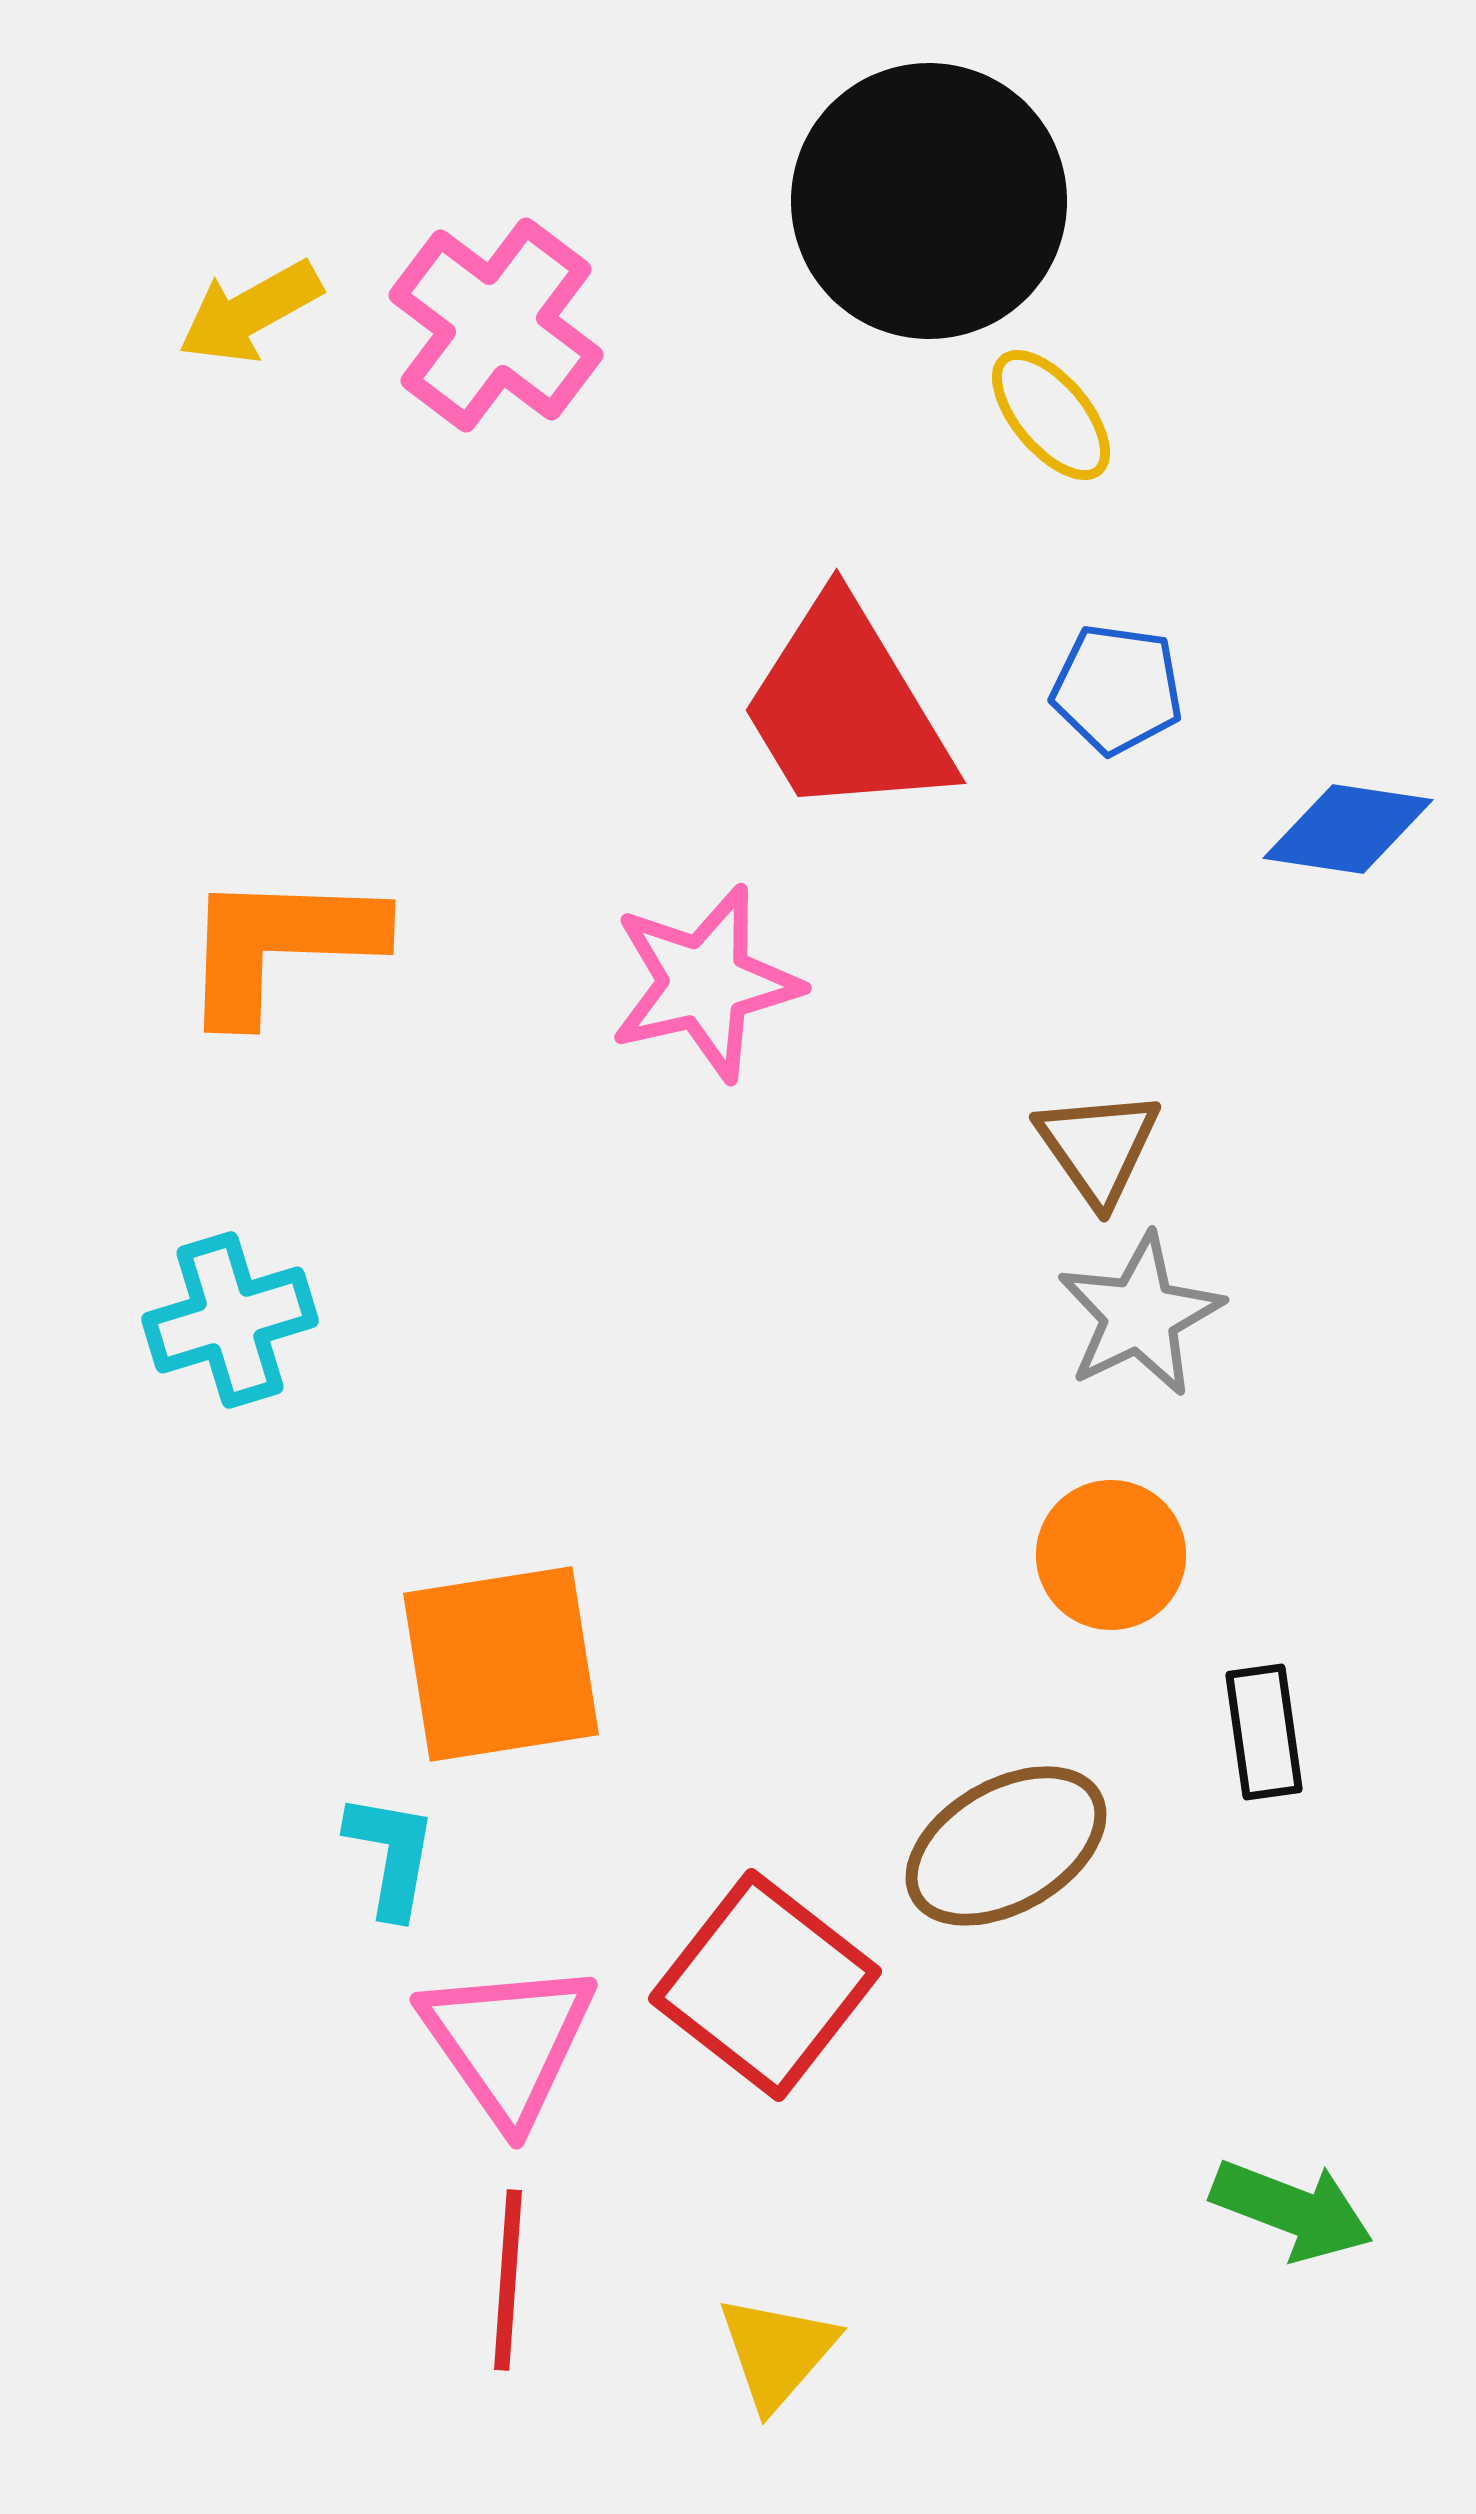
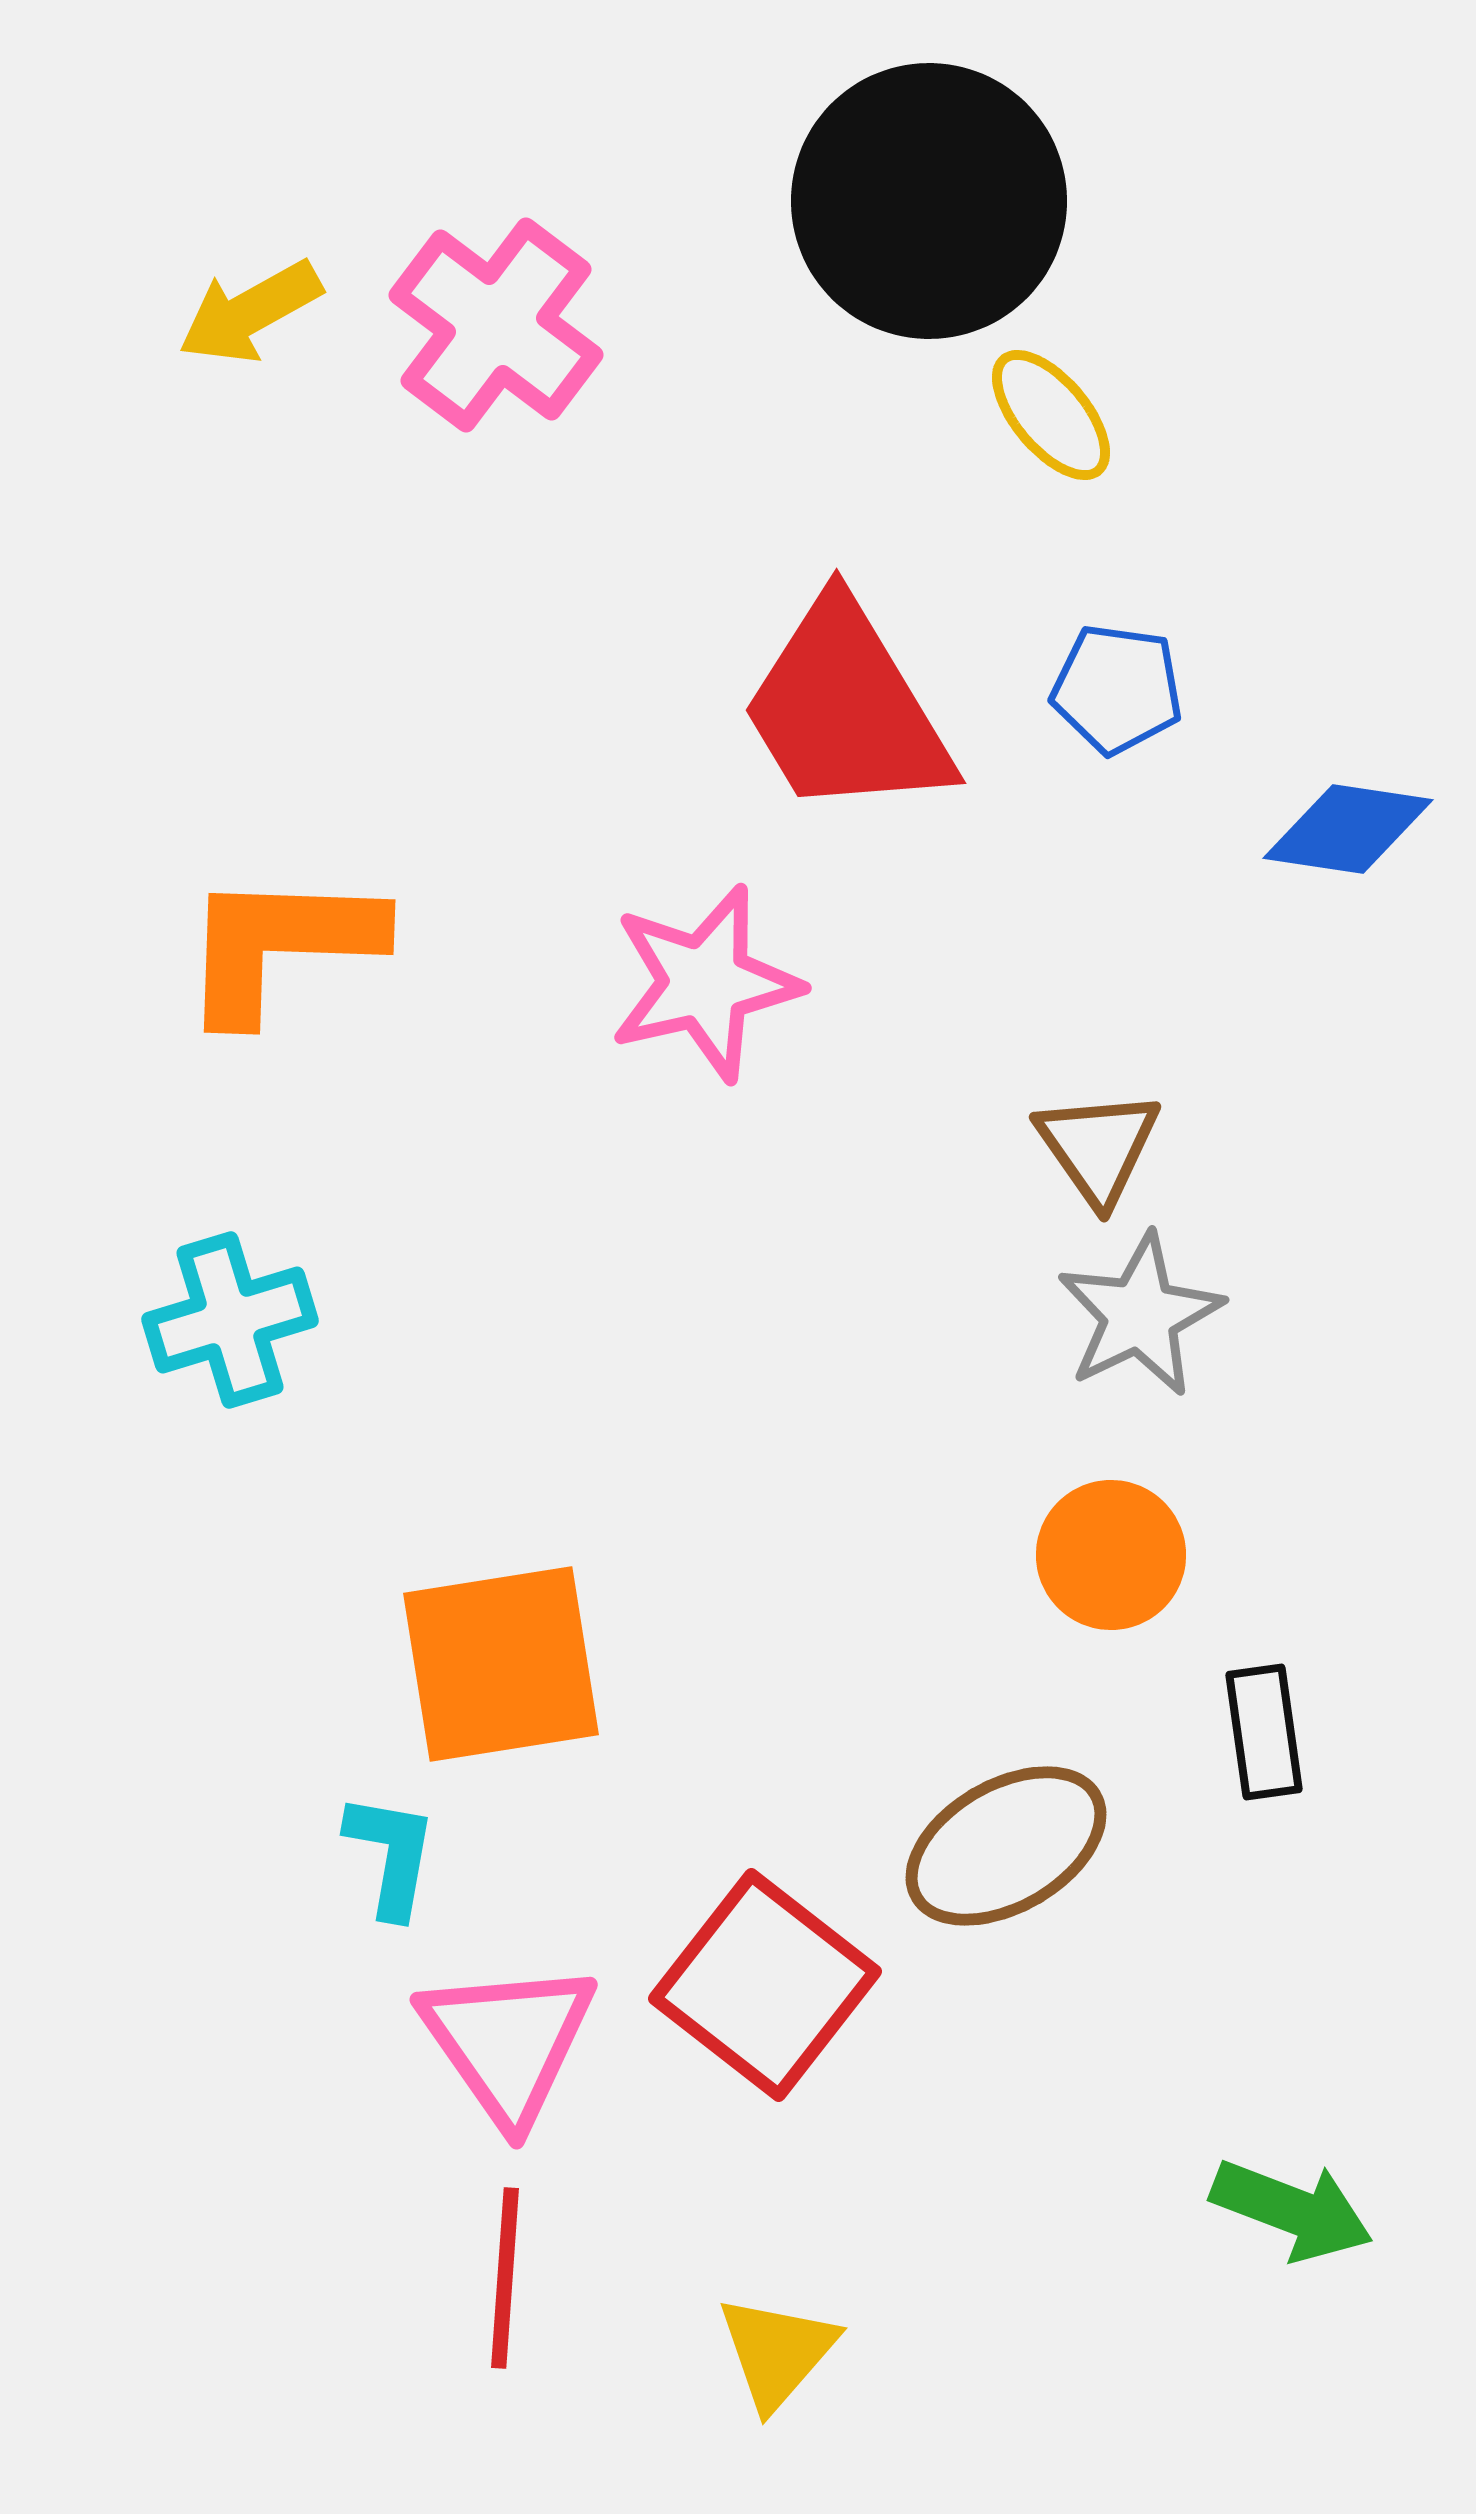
red line: moved 3 px left, 2 px up
